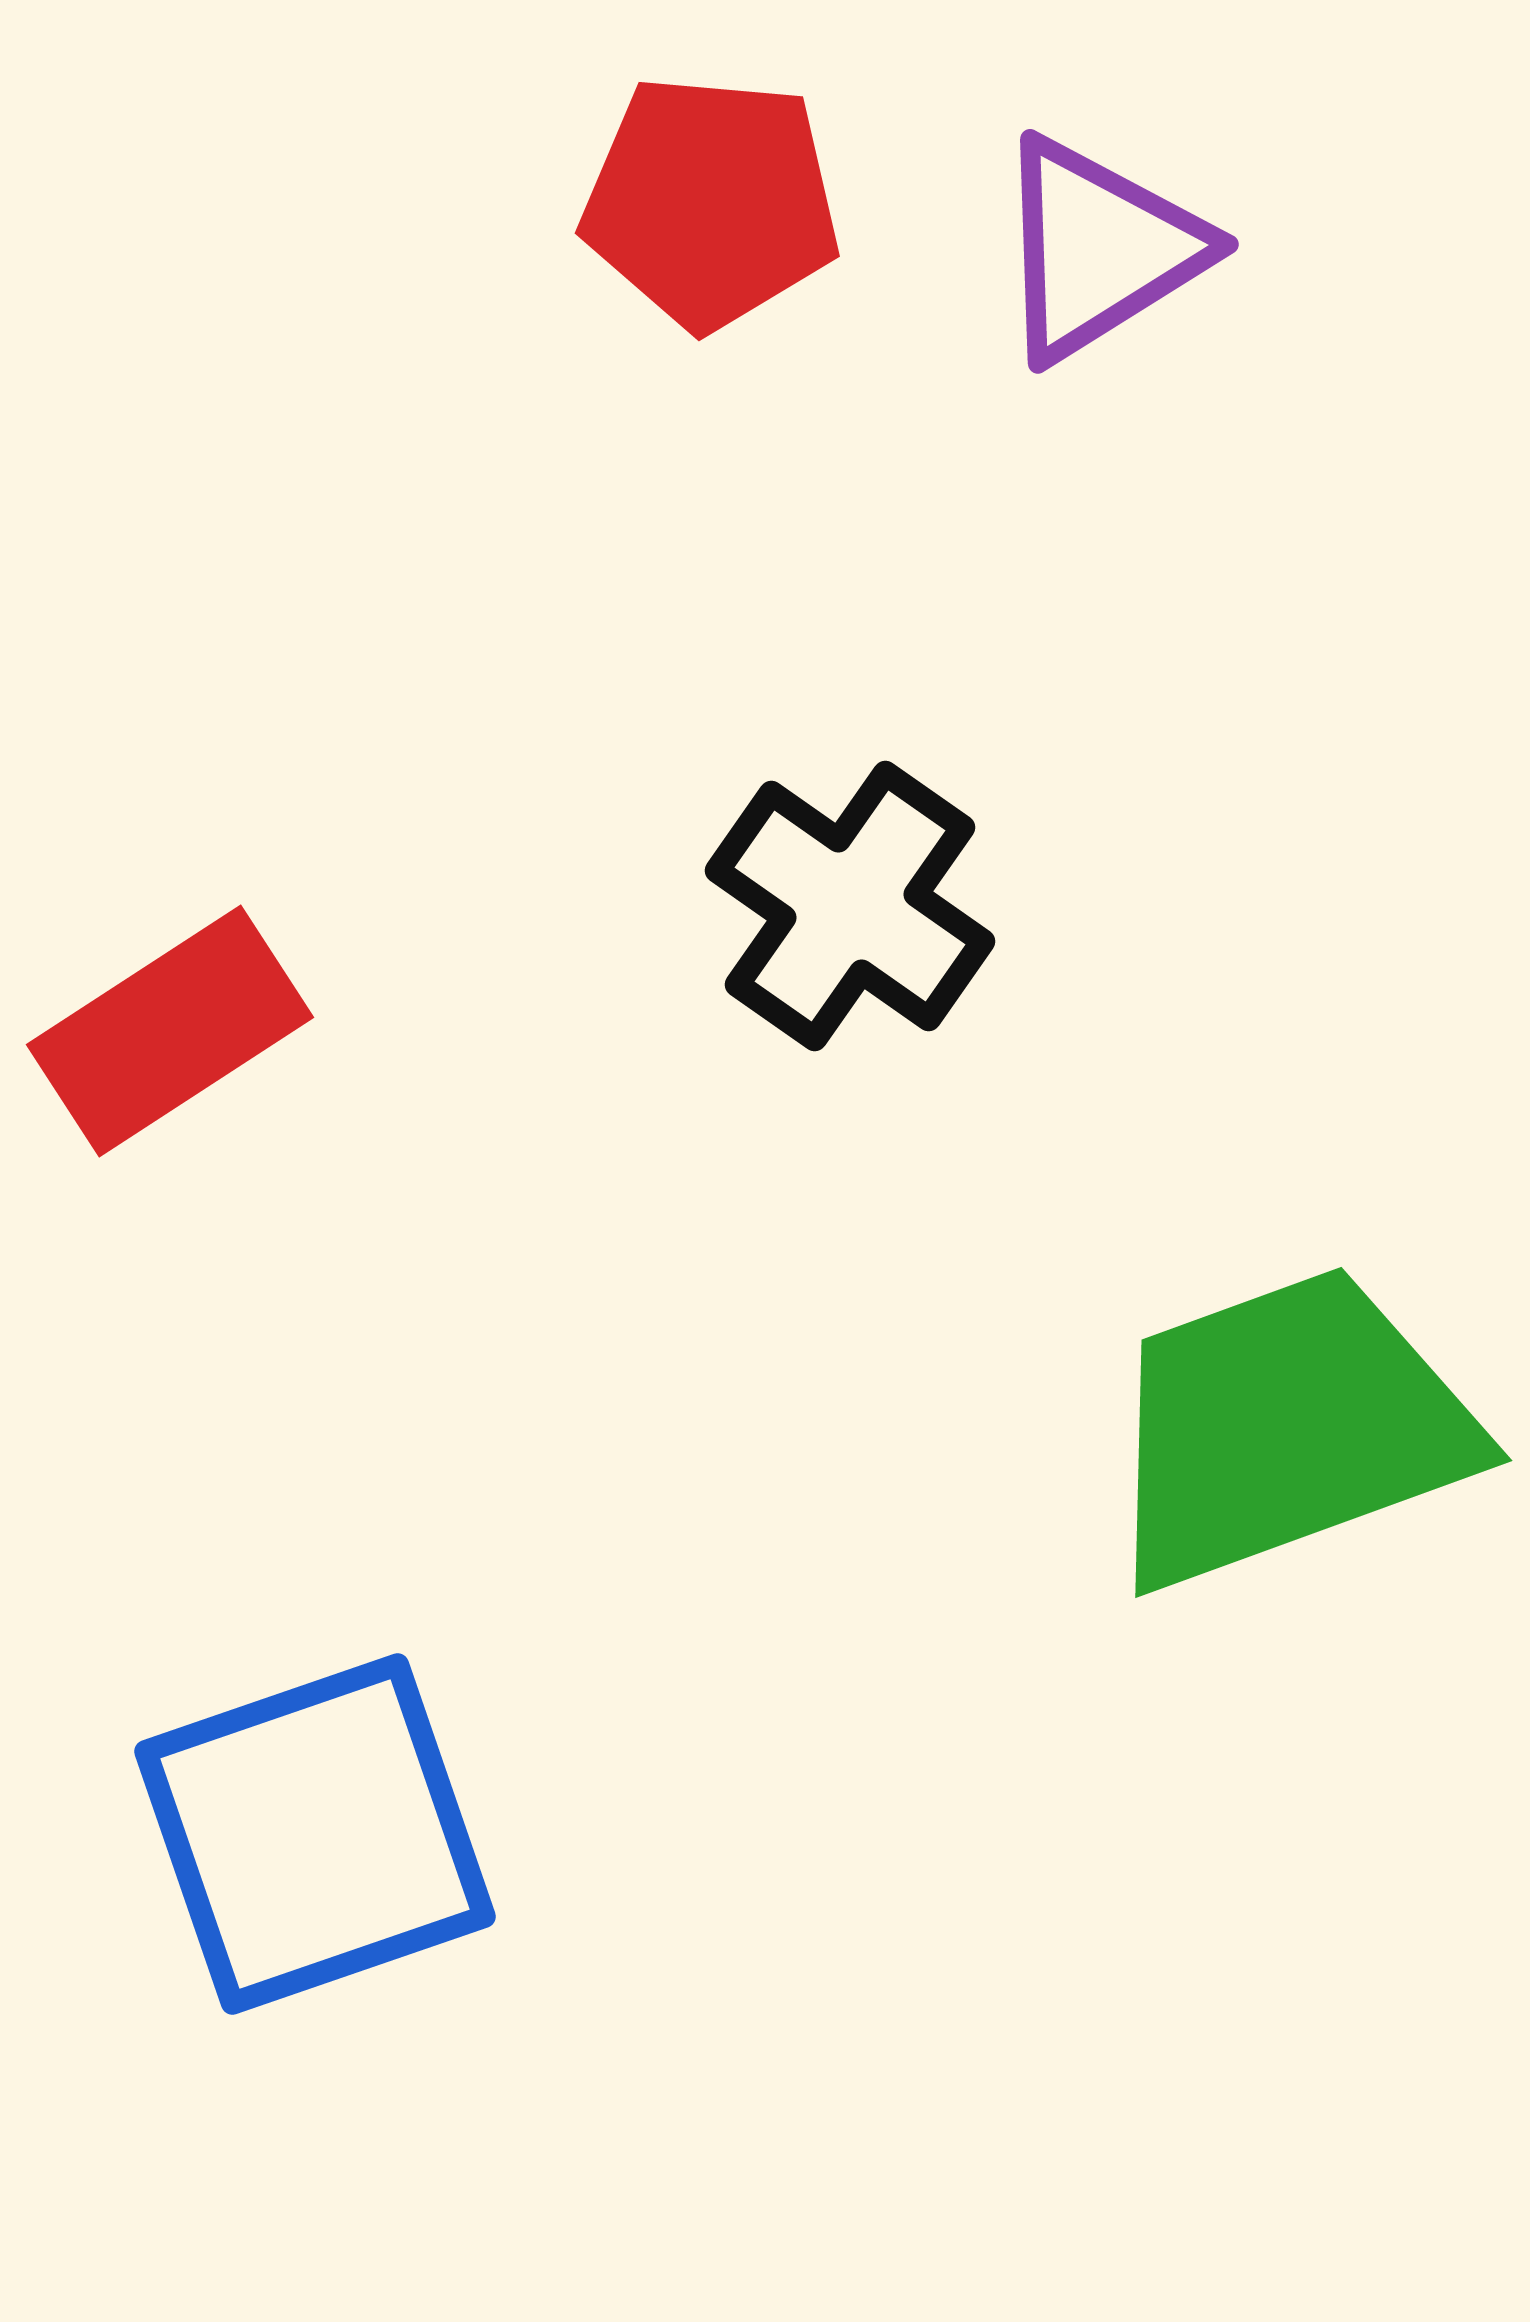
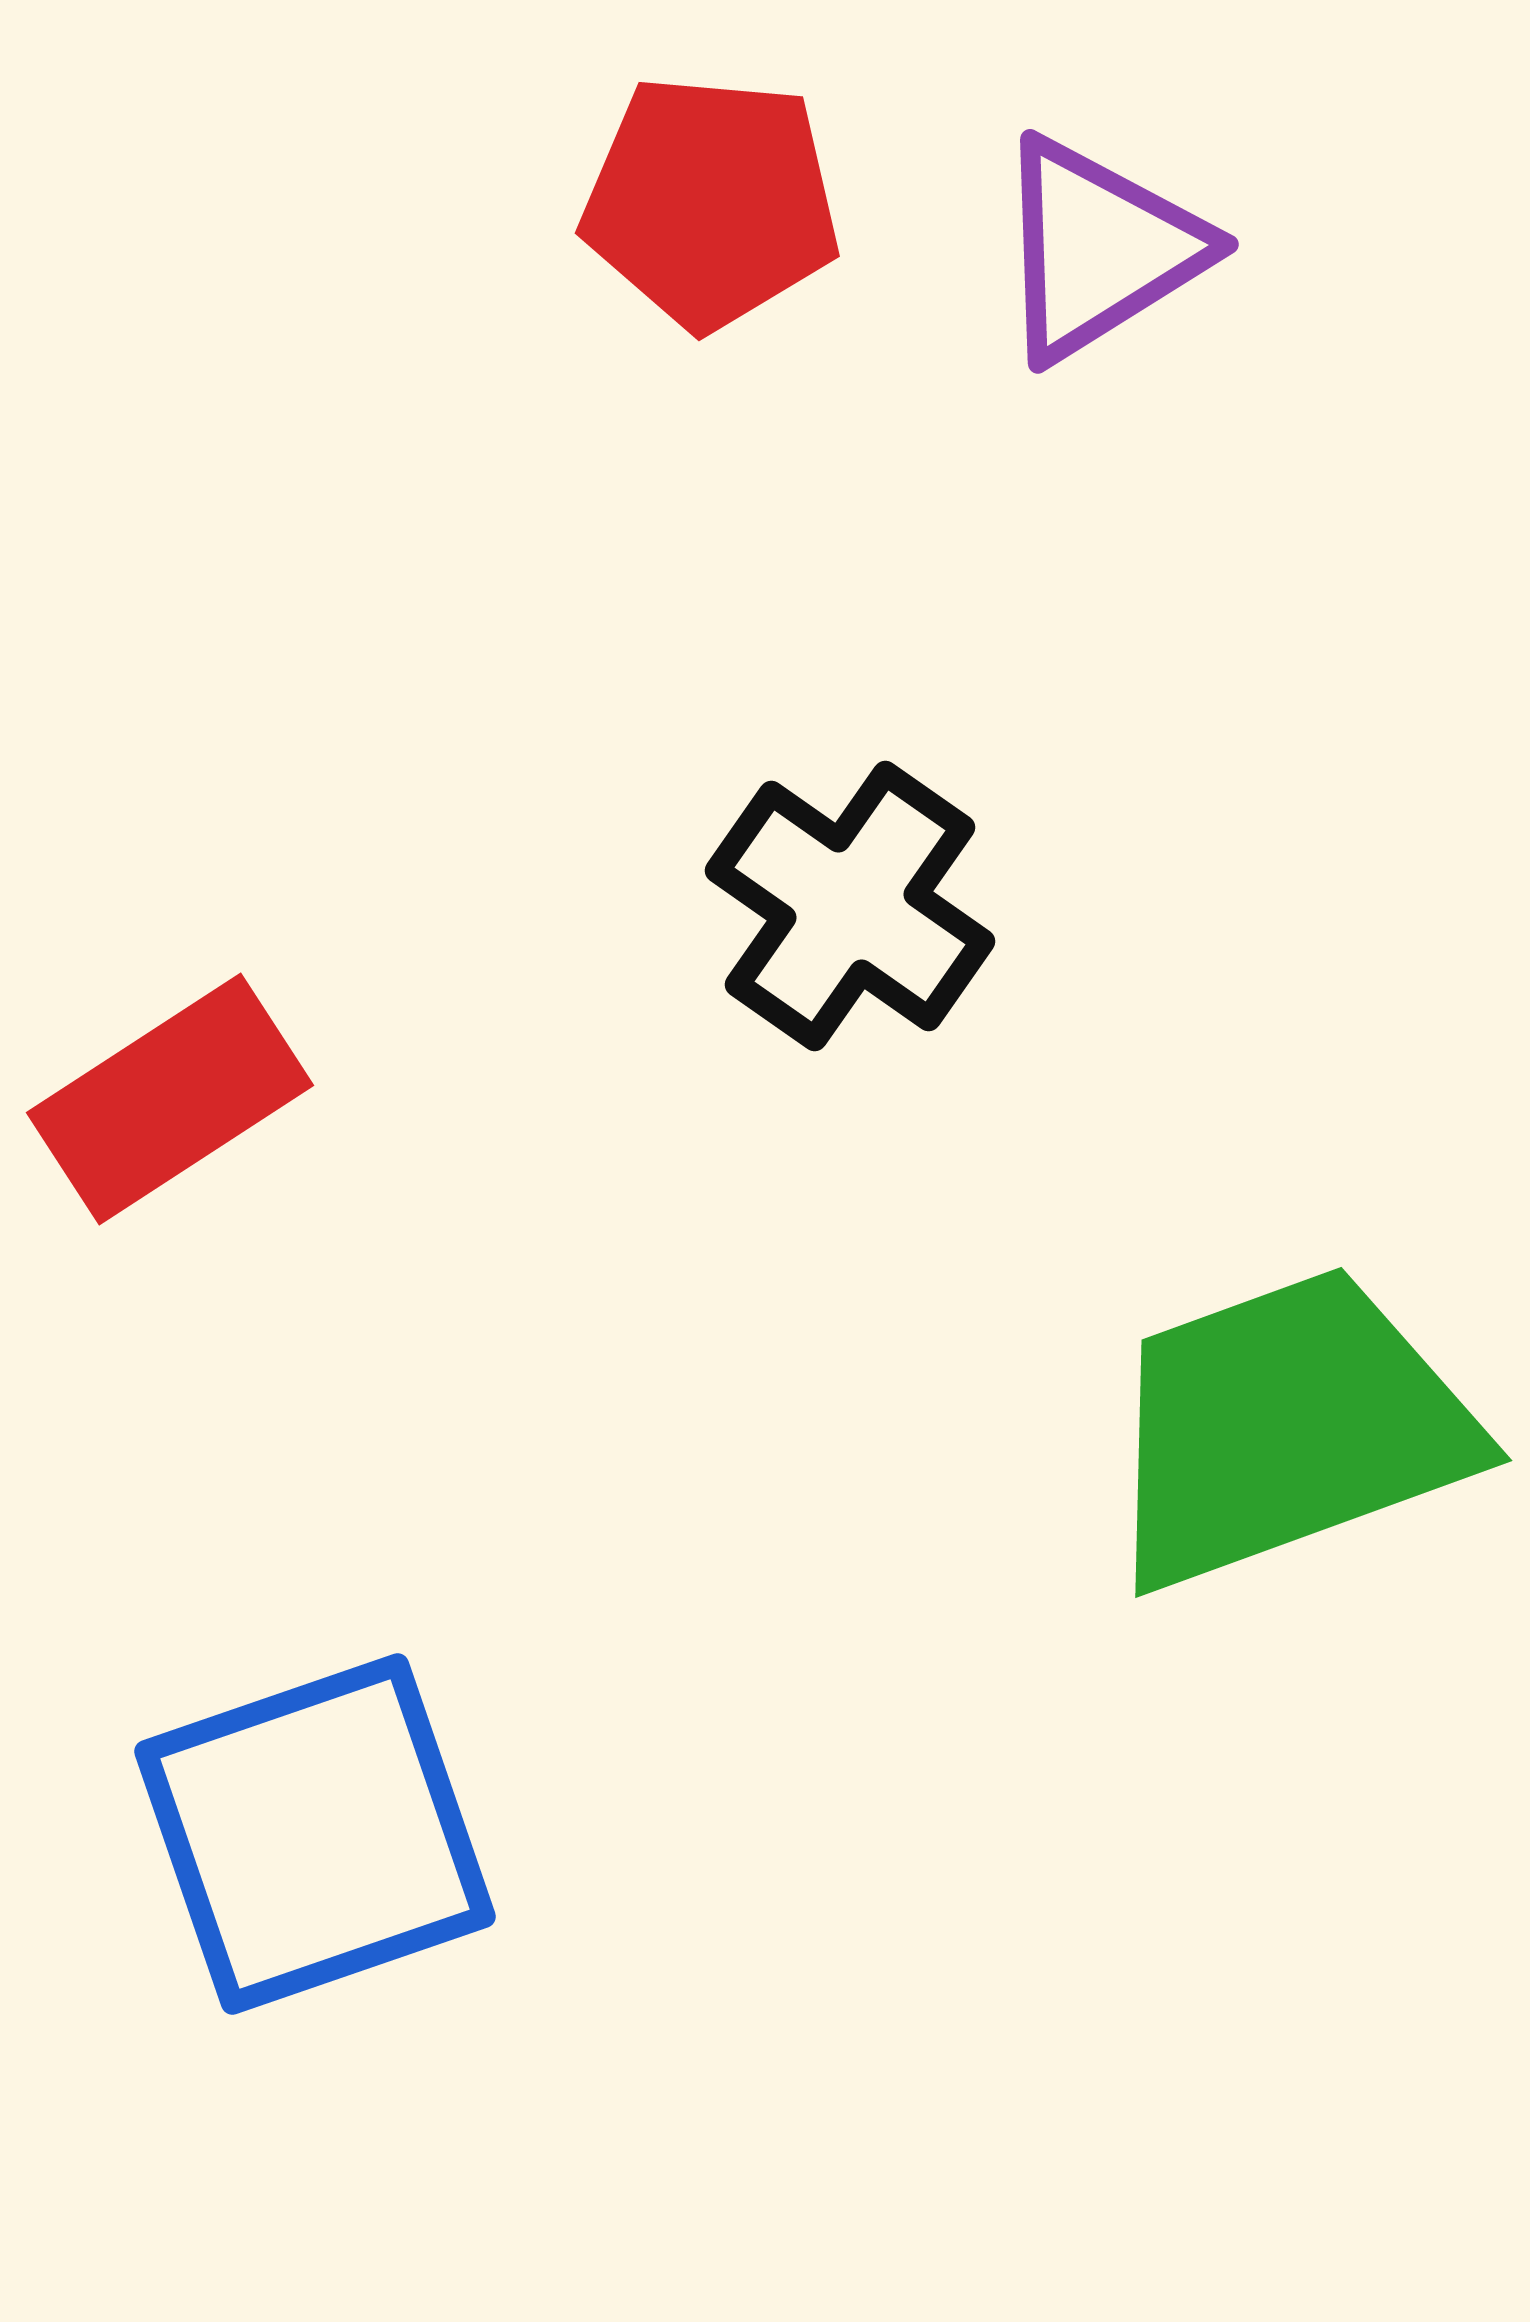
red rectangle: moved 68 px down
